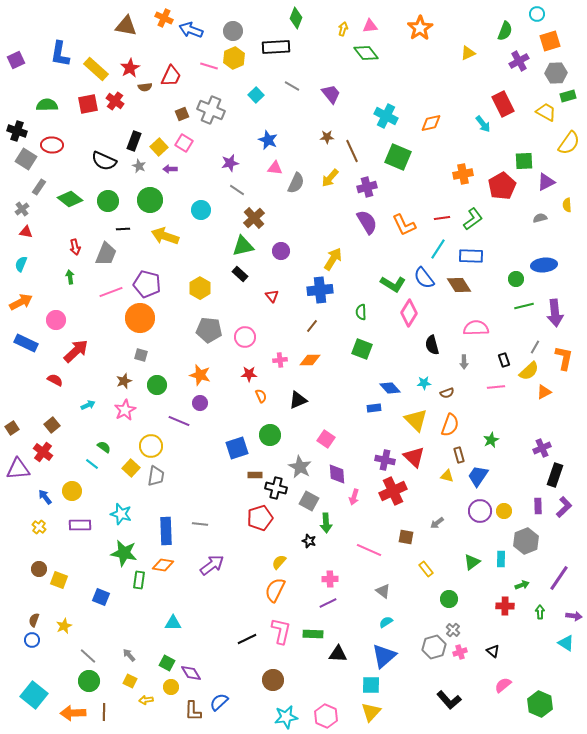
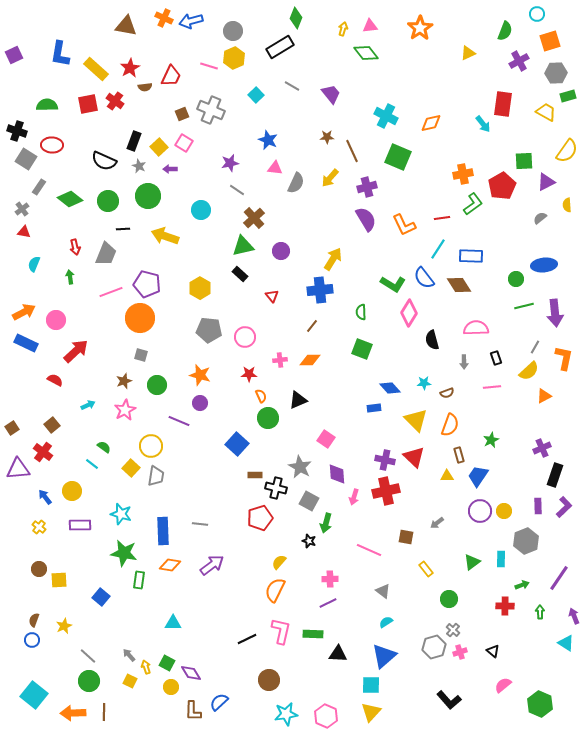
blue arrow at (191, 30): moved 9 px up; rotated 35 degrees counterclockwise
black rectangle at (276, 47): moved 4 px right; rotated 28 degrees counterclockwise
purple square at (16, 60): moved 2 px left, 5 px up
red rectangle at (503, 104): rotated 35 degrees clockwise
yellow semicircle at (569, 143): moved 2 px left, 8 px down
green circle at (150, 200): moved 2 px left, 4 px up
gray semicircle at (540, 218): rotated 24 degrees counterclockwise
green L-shape at (473, 219): moved 15 px up
purple semicircle at (367, 222): moved 1 px left, 3 px up
red triangle at (26, 232): moved 2 px left
cyan semicircle at (21, 264): moved 13 px right
orange arrow at (21, 302): moved 3 px right, 10 px down
black semicircle at (432, 345): moved 5 px up
black rectangle at (504, 360): moved 8 px left, 2 px up
pink line at (496, 387): moved 4 px left
orange triangle at (544, 392): moved 4 px down
green circle at (270, 435): moved 2 px left, 17 px up
blue square at (237, 448): moved 4 px up; rotated 30 degrees counterclockwise
yellow triangle at (447, 476): rotated 16 degrees counterclockwise
red cross at (393, 491): moved 7 px left; rotated 12 degrees clockwise
green arrow at (326, 523): rotated 18 degrees clockwise
blue rectangle at (166, 531): moved 3 px left
orange diamond at (163, 565): moved 7 px right
yellow square at (59, 580): rotated 24 degrees counterclockwise
blue square at (101, 597): rotated 18 degrees clockwise
purple arrow at (574, 616): rotated 119 degrees counterclockwise
brown circle at (273, 680): moved 4 px left
yellow arrow at (146, 700): moved 33 px up; rotated 80 degrees clockwise
cyan star at (286, 717): moved 3 px up
